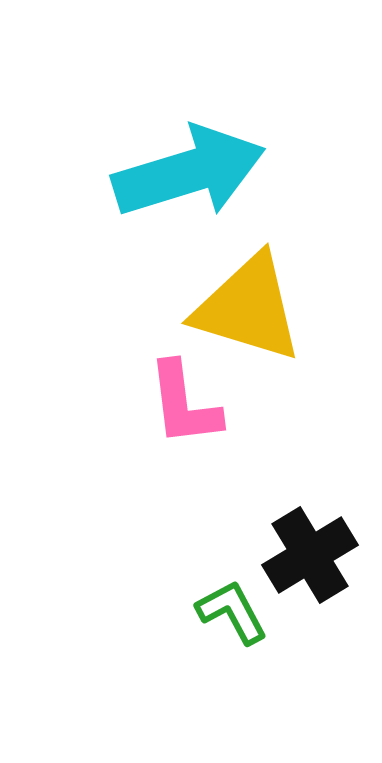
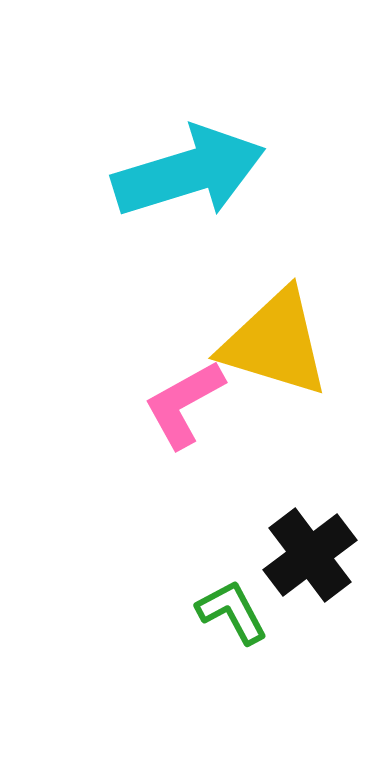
yellow triangle: moved 27 px right, 35 px down
pink L-shape: rotated 68 degrees clockwise
black cross: rotated 6 degrees counterclockwise
